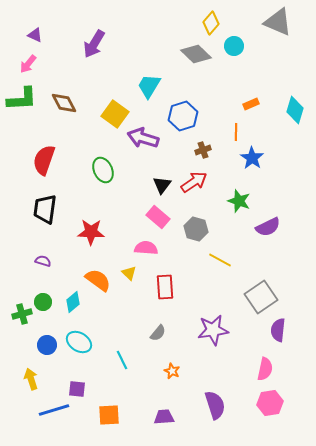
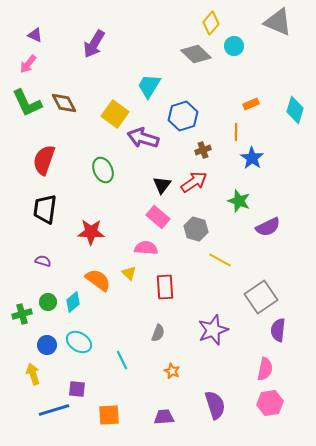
green L-shape at (22, 99): moved 5 px right, 4 px down; rotated 68 degrees clockwise
green circle at (43, 302): moved 5 px right
purple star at (213, 330): rotated 12 degrees counterclockwise
gray semicircle at (158, 333): rotated 18 degrees counterclockwise
yellow arrow at (31, 379): moved 2 px right, 5 px up
